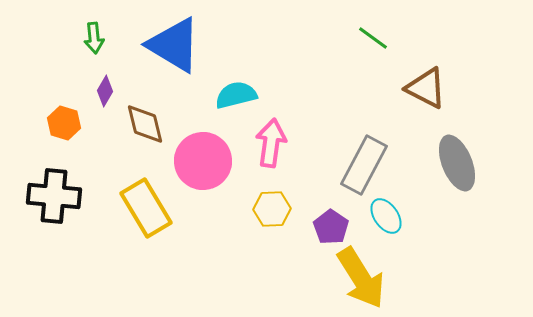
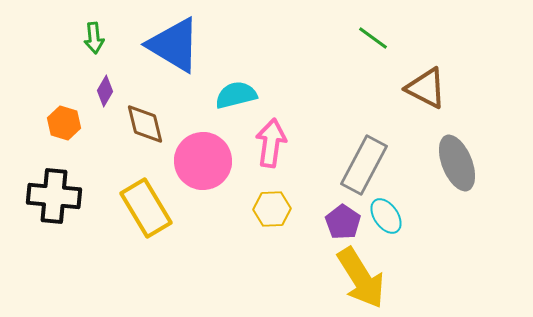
purple pentagon: moved 12 px right, 5 px up
